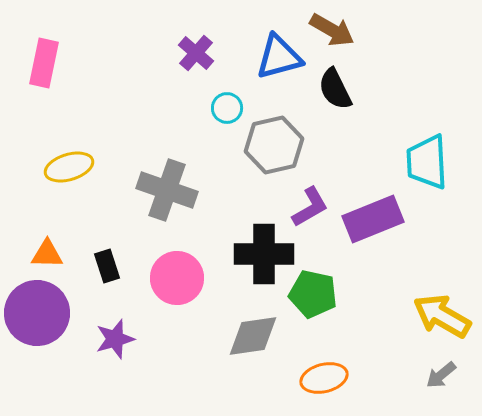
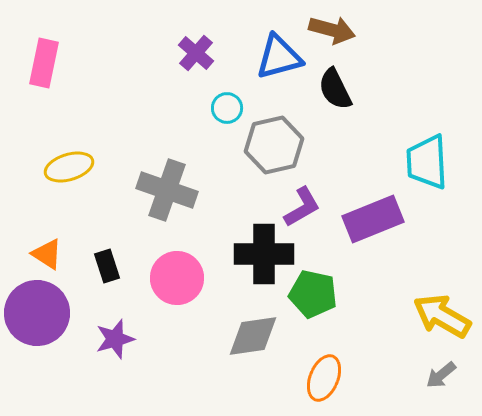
brown arrow: rotated 15 degrees counterclockwise
purple L-shape: moved 8 px left
orange triangle: rotated 32 degrees clockwise
orange ellipse: rotated 54 degrees counterclockwise
